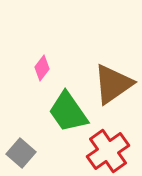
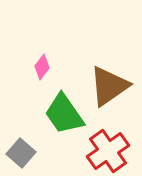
pink diamond: moved 1 px up
brown triangle: moved 4 px left, 2 px down
green trapezoid: moved 4 px left, 2 px down
